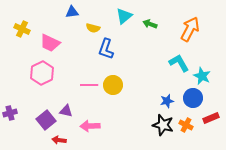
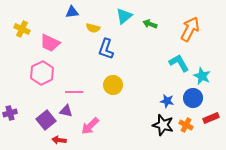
pink line: moved 15 px left, 7 px down
blue star: rotated 24 degrees clockwise
pink arrow: rotated 42 degrees counterclockwise
